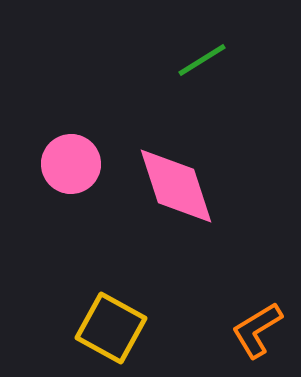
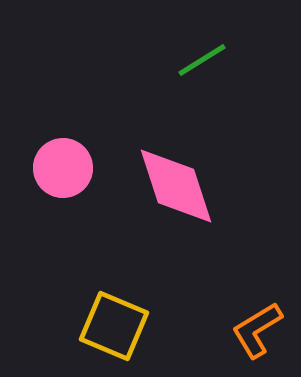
pink circle: moved 8 px left, 4 px down
yellow square: moved 3 px right, 2 px up; rotated 6 degrees counterclockwise
